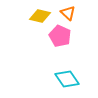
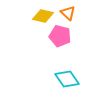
yellow diamond: moved 3 px right
pink pentagon: rotated 10 degrees counterclockwise
